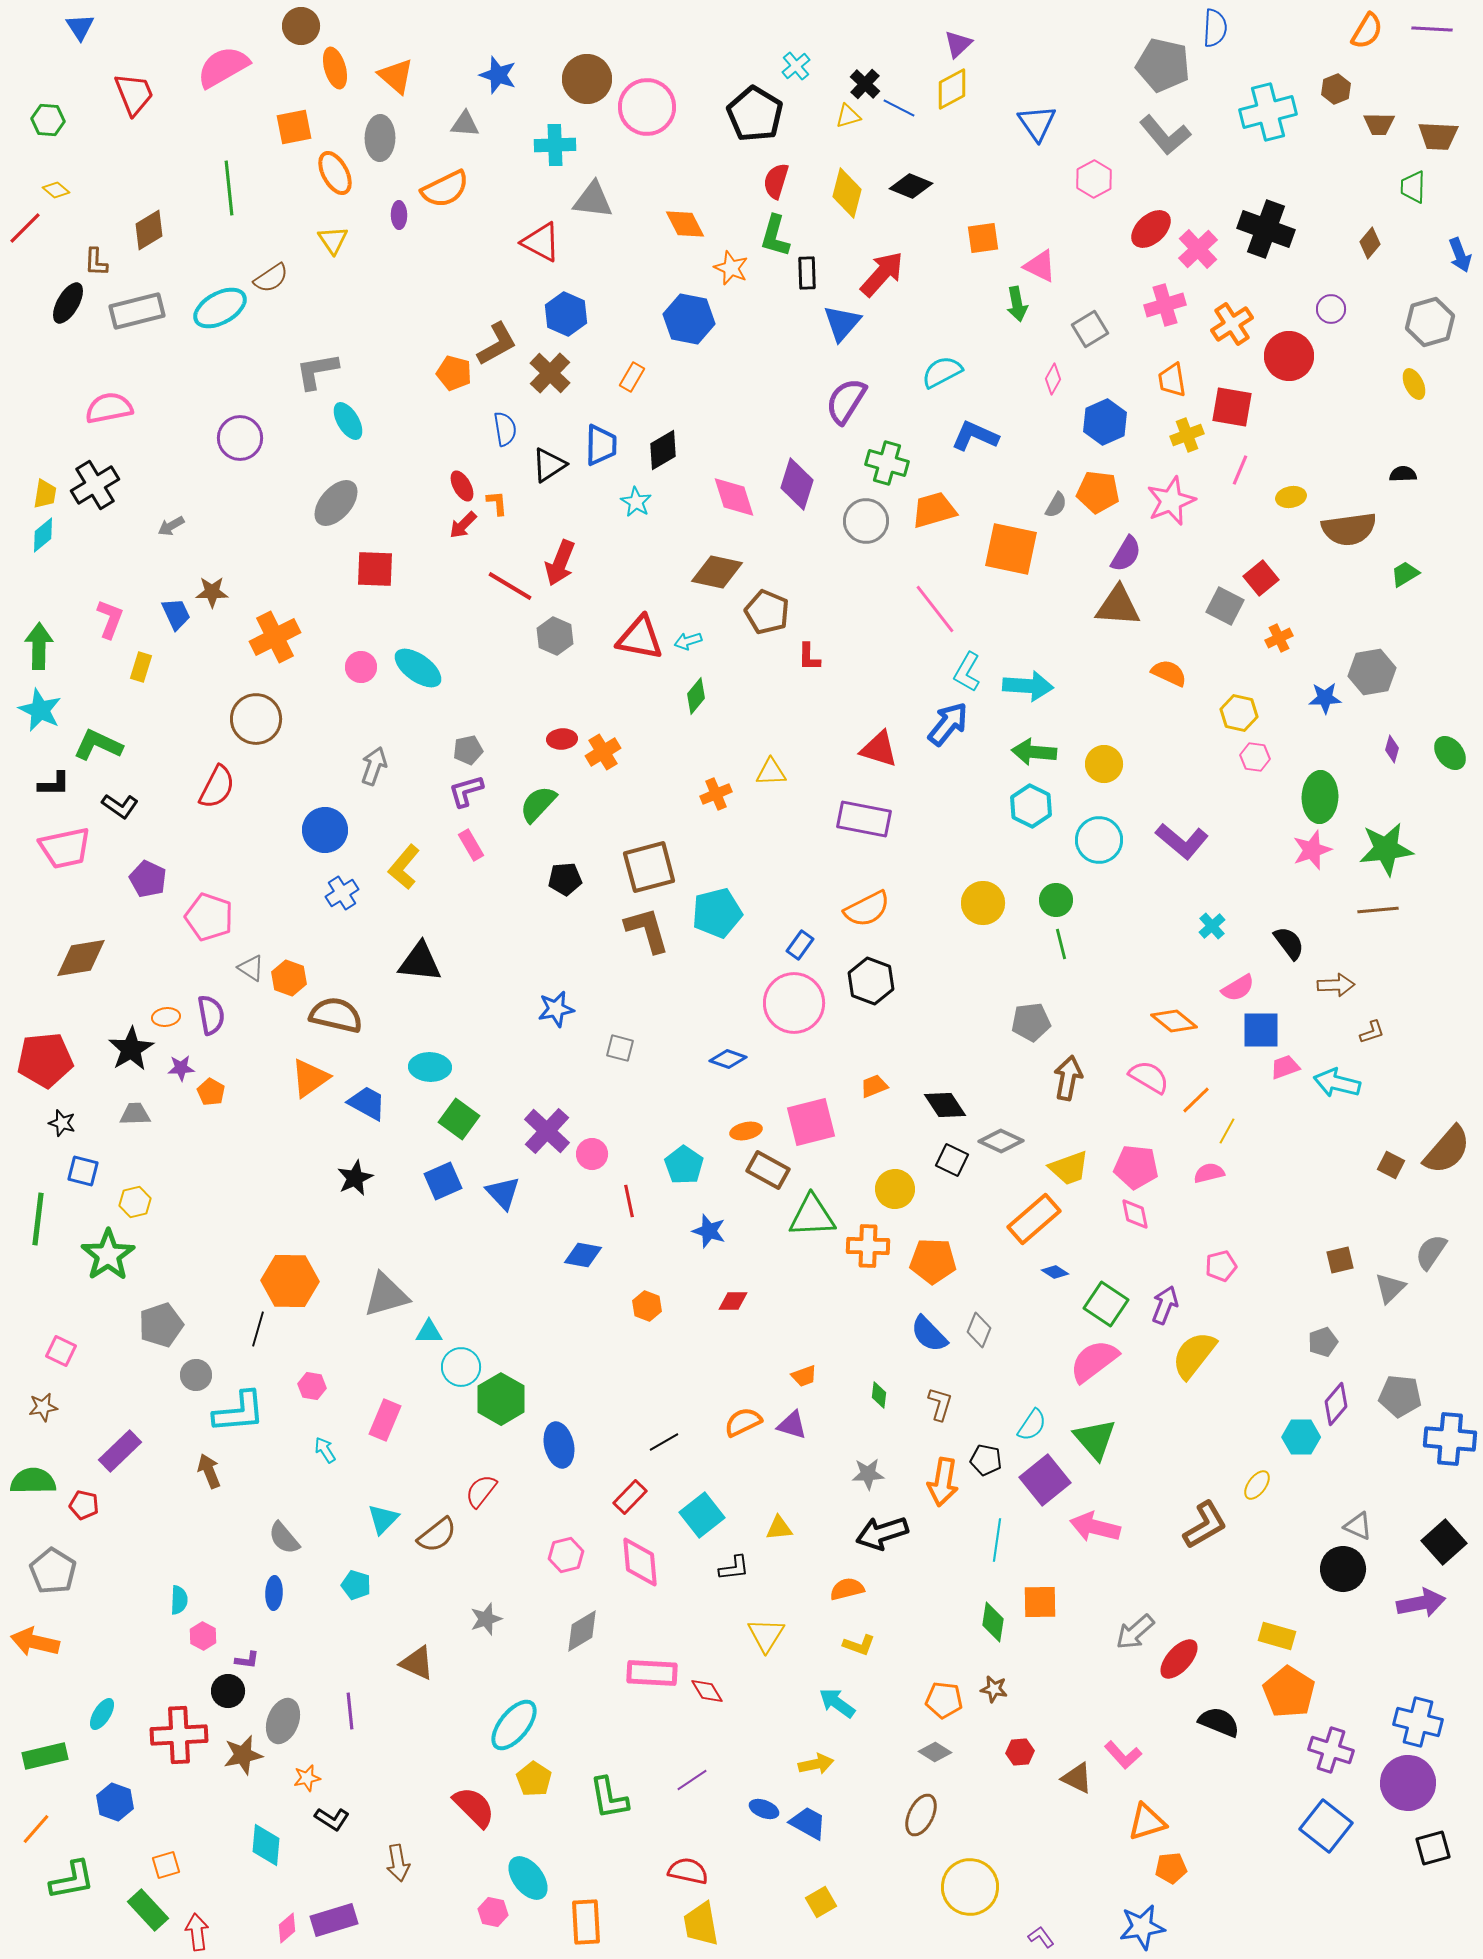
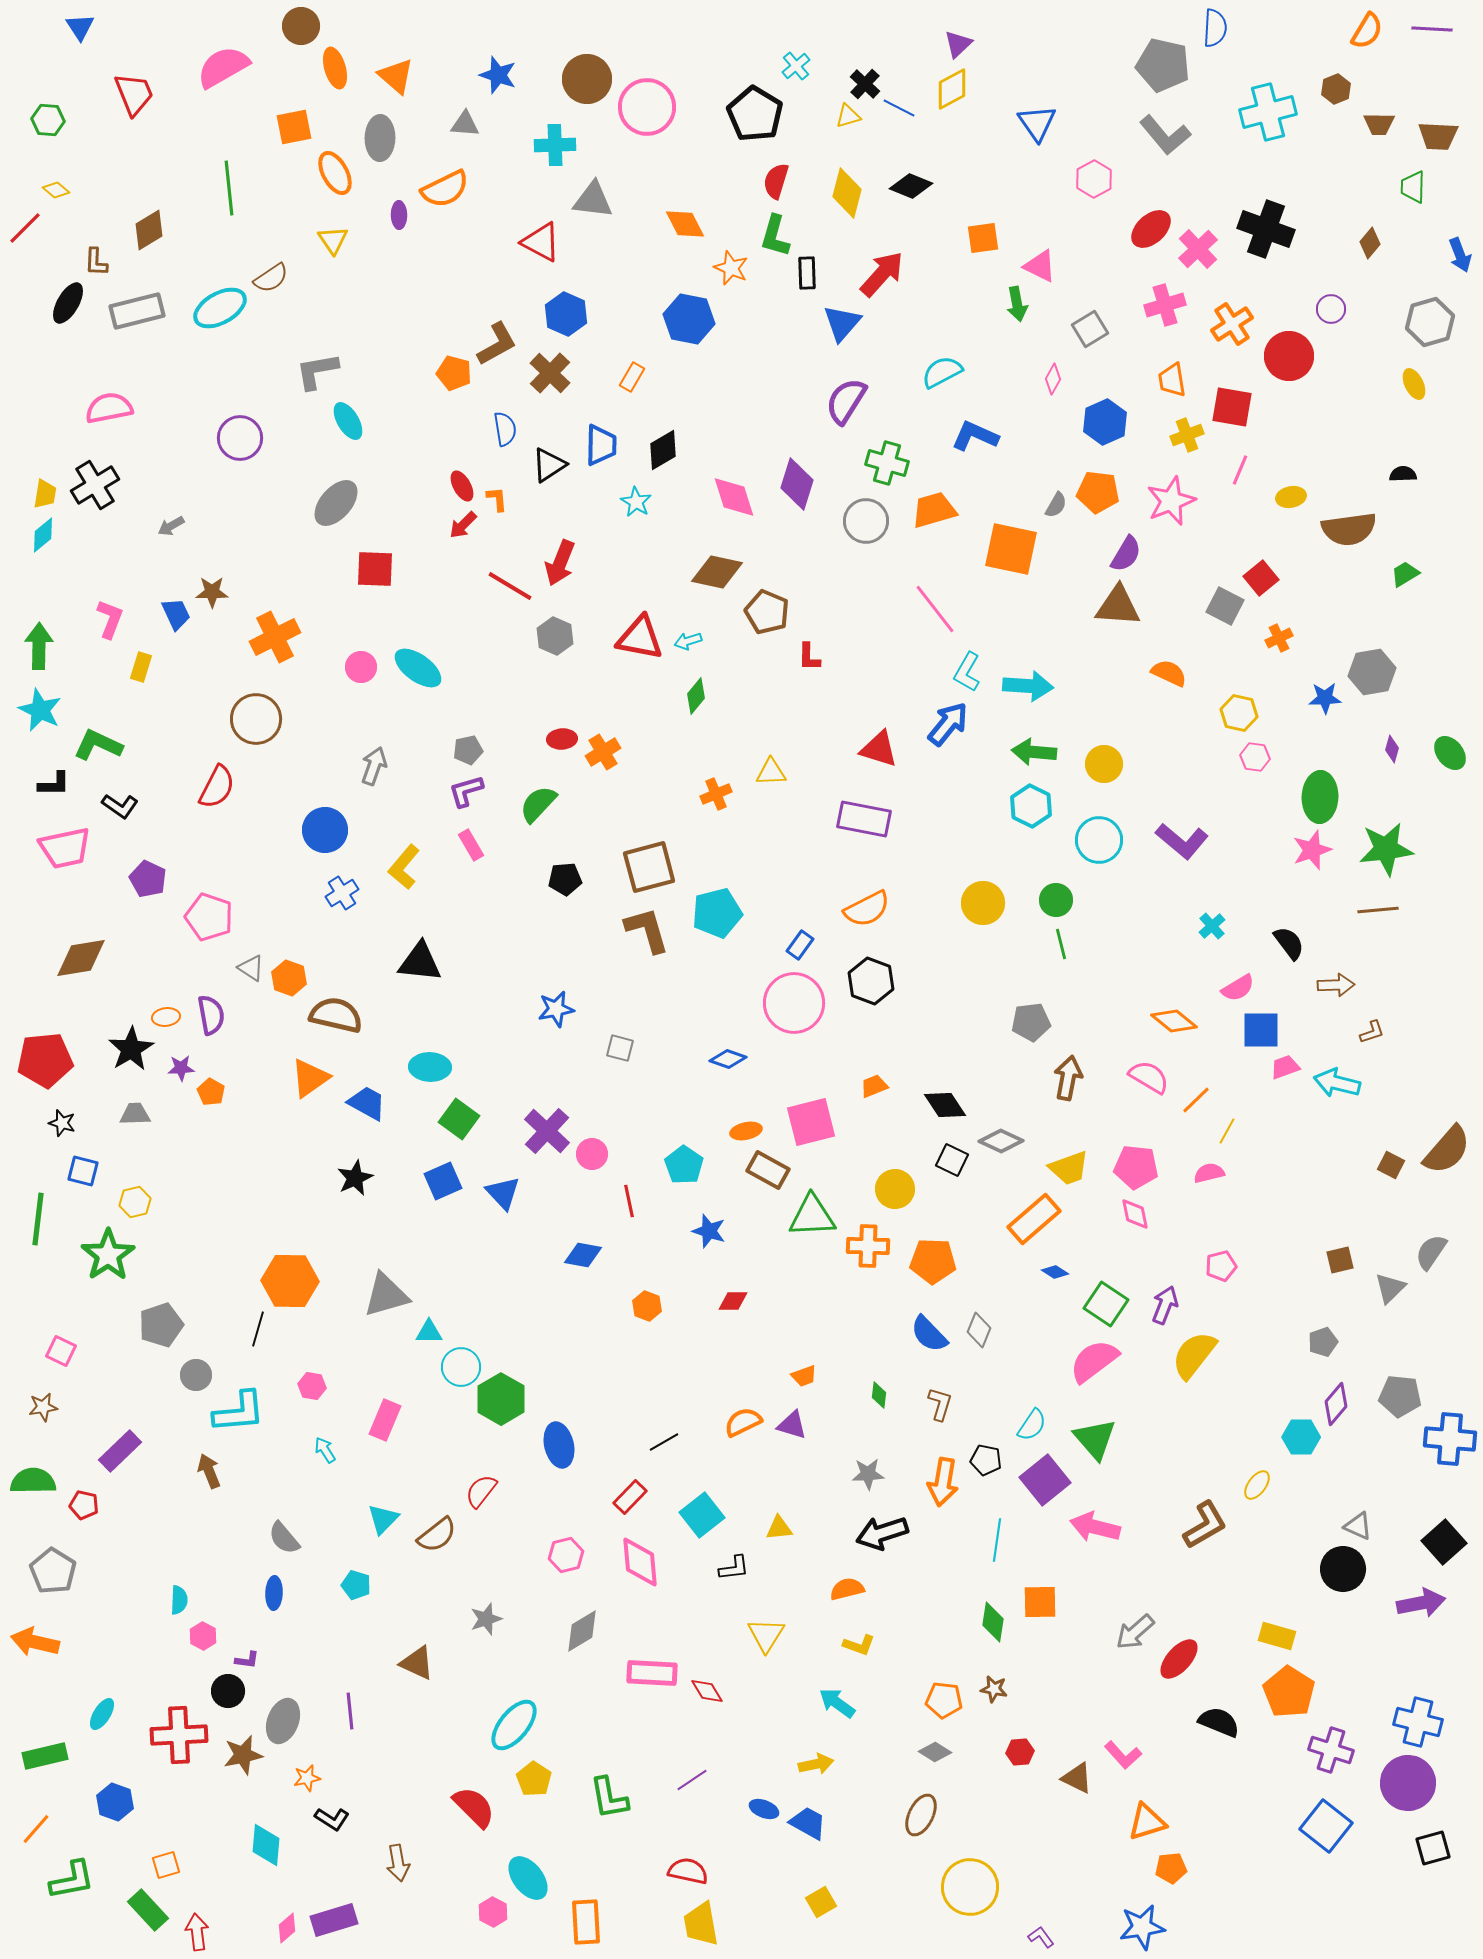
orange L-shape at (497, 503): moved 4 px up
pink hexagon at (493, 1912): rotated 16 degrees clockwise
